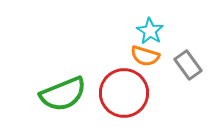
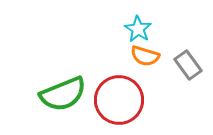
cyan star: moved 12 px left, 2 px up
red circle: moved 5 px left, 7 px down
